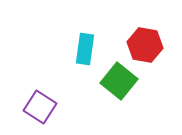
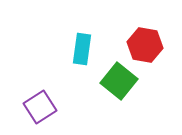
cyan rectangle: moved 3 px left
purple square: rotated 24 degrees clockwise
